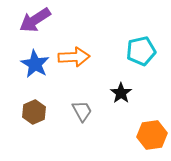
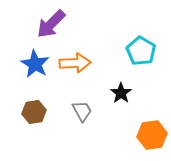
purple arrow: moved 16 px right, 4 px down; rotated 12 degrees counterclockwise
cyan pentagon: rotated 28 degrees counterclockwise
orange arrow: moved 1 px right, 6 px down
brown hexagon: rotated 15 degrees clockwise
